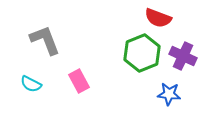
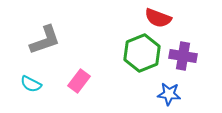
gray L-shape: rotated 92 degrees clockwise
purple cross: rotated 16 degrees counterclockwise
pink rectangle: rotated 65 degrees clockwise
